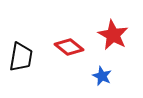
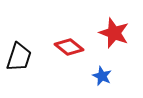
red star: moved 1 px right, 2 px up; rotated 8 degrees counterclockwise
black trapezoid: moved 2 px left; rotated 8 degrees clockwise
